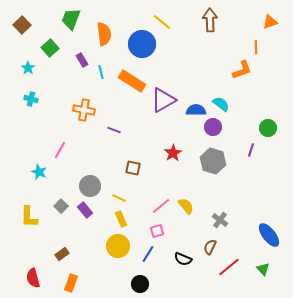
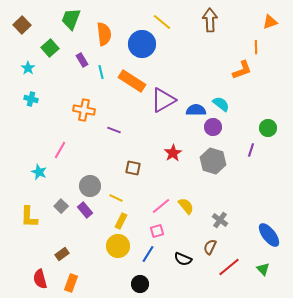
yellow line at (119, 198): moved 3 px left
yellow rectangle at (121, 219): moved 2 px down; rotated 49 degrees clockwise
red semicircle at (33, 278): moved 7 px right, 1 px down
